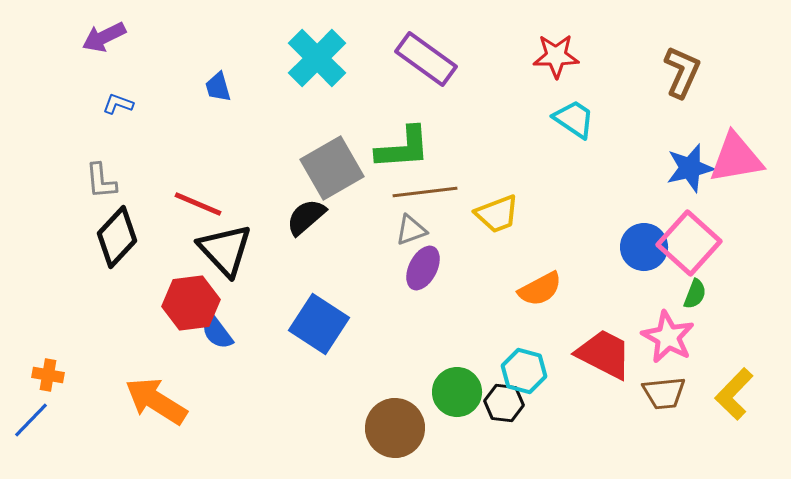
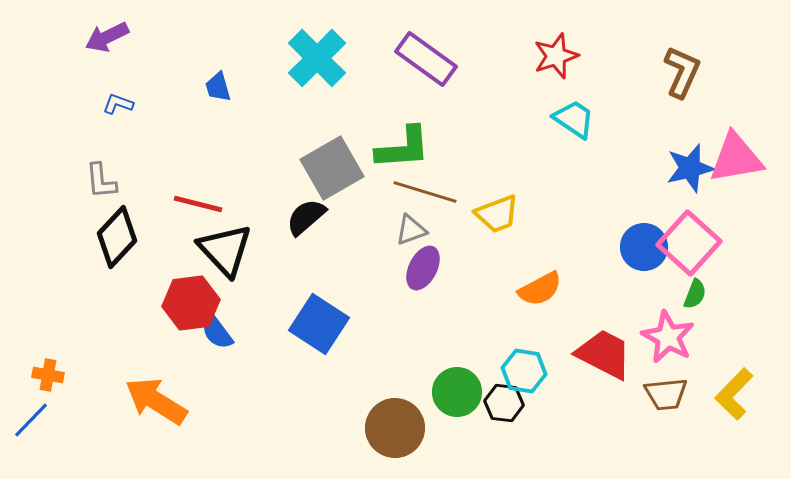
purple arrow: moved 3 px right
red star: rotated 18 degrees counterclockwise
brown line: rotated 24 degrees clockwise
red line: rotated 9 degrees counterclockwise
cyan hexagon: rotated 6 degrees counterclockwise
brown trapezoid: moved 2 px right, 1 px down
